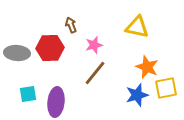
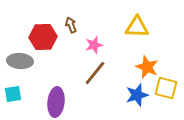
yellow triangle: rotated 10 degrees counterclockwise
red hexagon: moved 7 px left, 11 px up
gray ellipse: moved 3 px right, 8 px down
yellow square: rotated 25 degrees clockwise
cyan square: moved 15 px left
